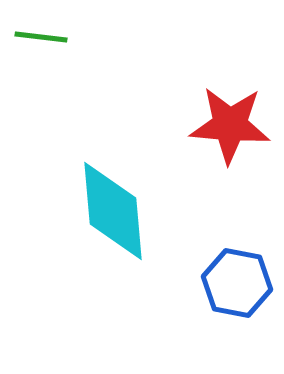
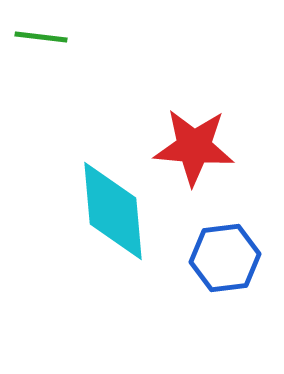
red star: moved 36 px left, 22 px down
blue hexagon: moved 12 px left, 25 px up; rotated 18 degrees counterclockwise
